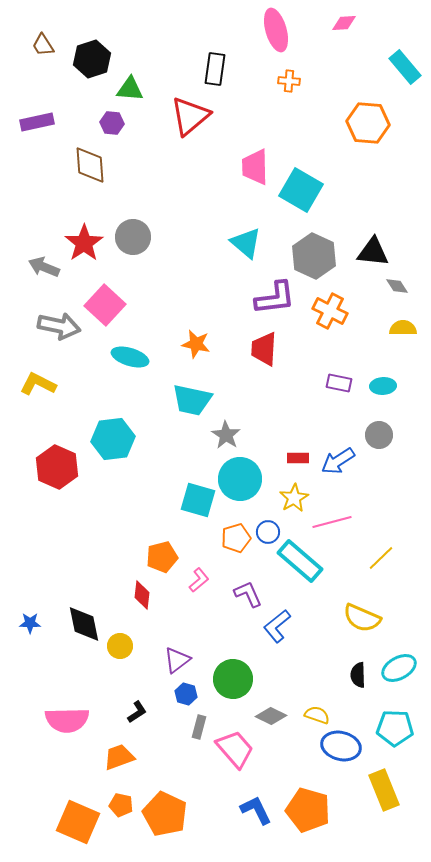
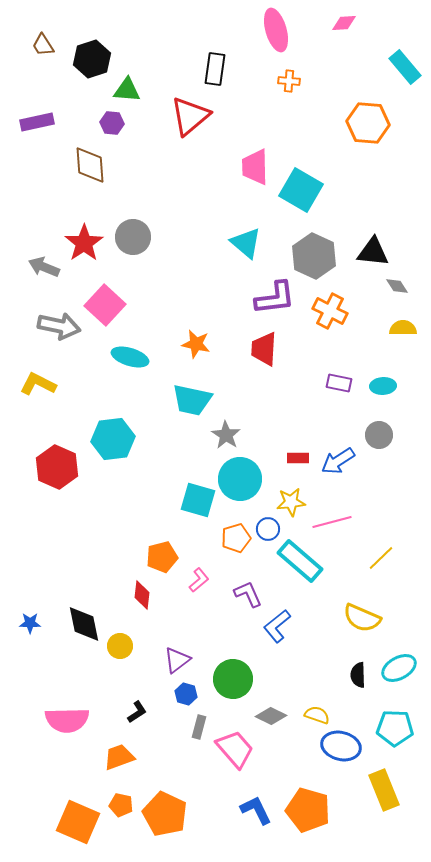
green triangle at (130, 89): moved 3 px left, 1 px down
yellow star at (294, 498): moved 3 px left, 4 px down; rotated 24 degrees clockwise
blue circle at (268, 532): moved 3 px up
